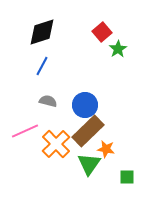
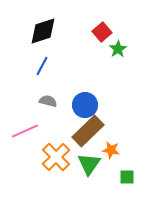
black diamond: moved 1 px right, 1 px up
orange cross: moved 13 px down
orange star: moved 5 px right, 1 px down
